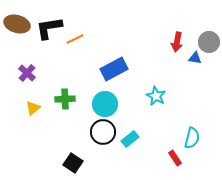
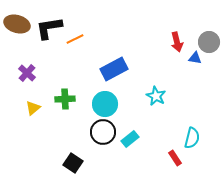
red arrow: rotated 24 degrees counterclockwise
